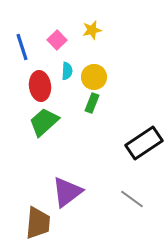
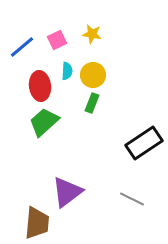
yellow star: moved 4 px down; rotated 24 degrees clockwise
pink square: rotated 18 degrees clockwise
blue line: rotated 68 degrees clockwise
yellow circle: moved 1 px left, 2 px up
gray line: rotated 10 degrees counterclockwise
brown trapezoid: moved 1 px left
